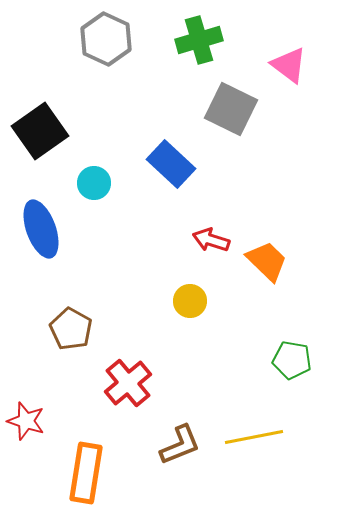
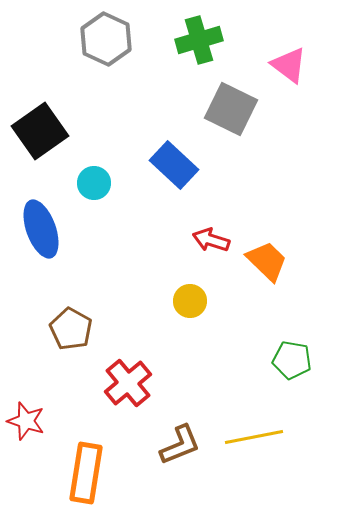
blue rectangle: moved 3 px right, 1 px down
